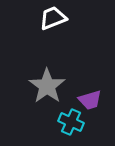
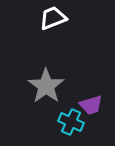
gray star: moved 1 px left
purple trapezoid: moved 1 px right, 5 px down
